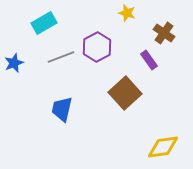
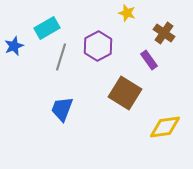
cyan rectangle: moved 3 px right, 5 px down
purple hexagon: moved 1 px right, 1 px up
gray line: rotated 52 degrees counterclockwise
blue star: moved 17 px up
brown square: rotated 16 degrees counterclockwise
blue trapezoid: rotated 8 degrees clockwise
yellow diamond: moved 2 px right, 20 px up
